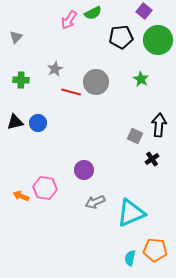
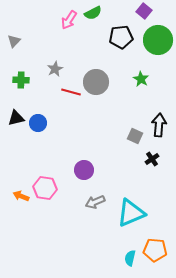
gray triangle: moved 2 px left, 4 px down
black triangle: moved 1 px right, 4 px up
